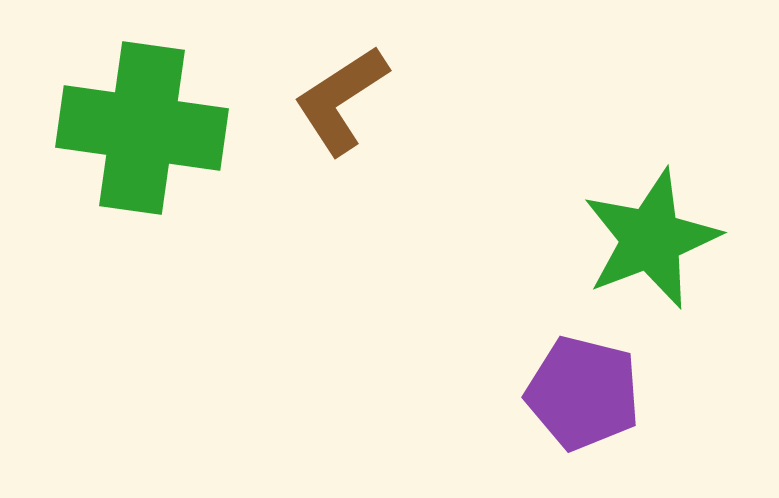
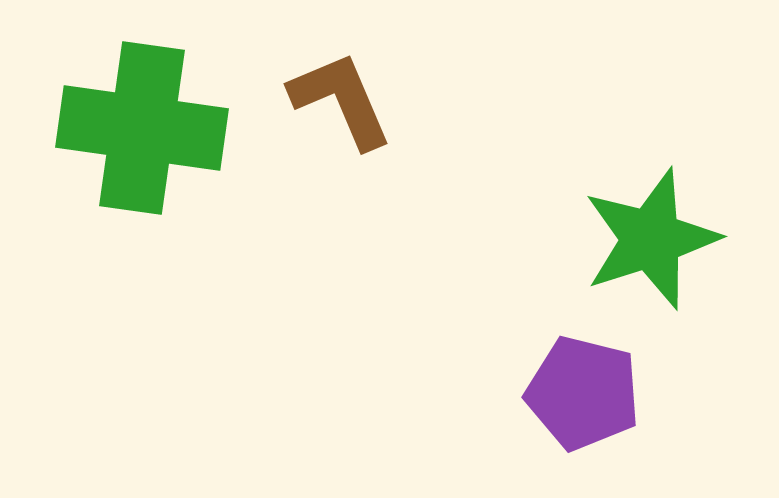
brown L-shape: rotated 100 degrees clockwise
green star: rotated 3 degrees clockwise
